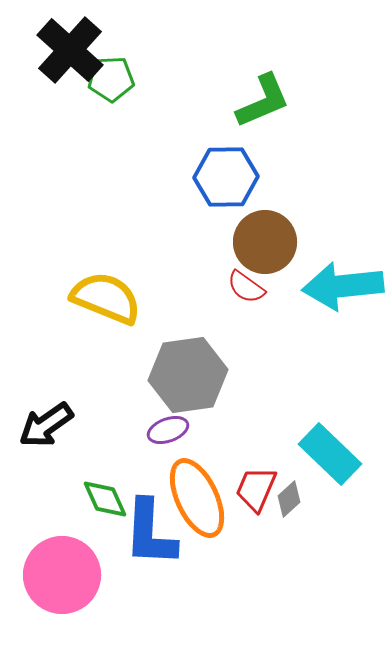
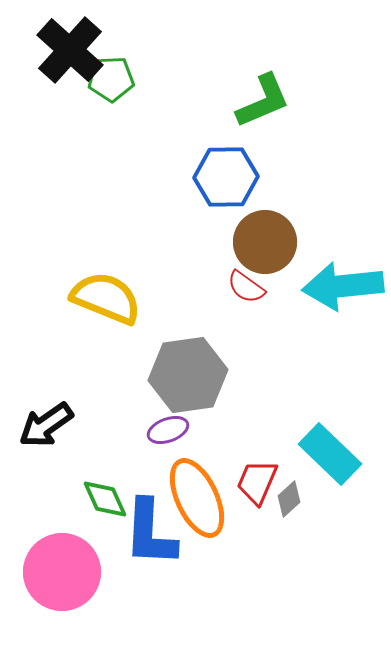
red trapezoid: moved 1 px right, 7 px up
pink circle: moved 3 px up
